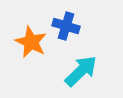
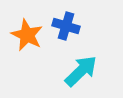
orange star: moved 4 px left, 7 px up
